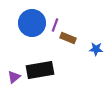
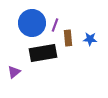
brown rectangle: rotated 63 degrees clockwise
blue star: moved 6 px left, 10 px up
black rectangle: moved 3 px right, 17 px up
purple triangle: moved 5 px up
